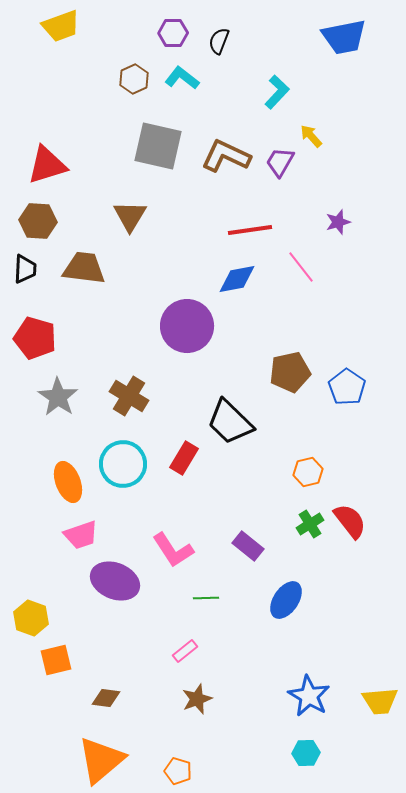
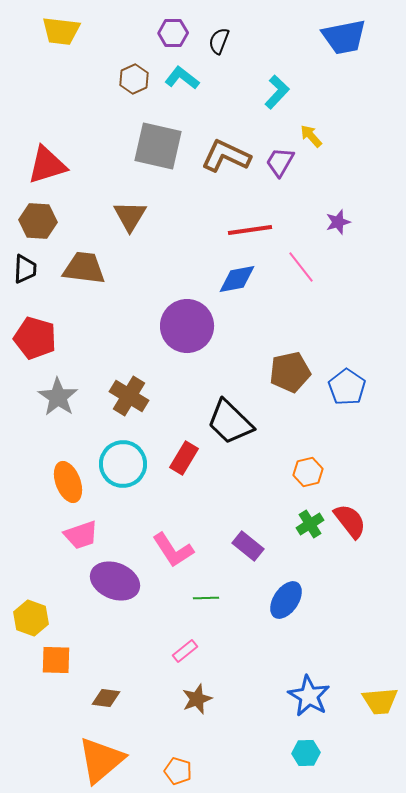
yellow trapezoid at (61, 26): moved 5 px down; rotated 27 degrees clockwise
orange square at (56, 660): rotated 16 degrees clockwise
